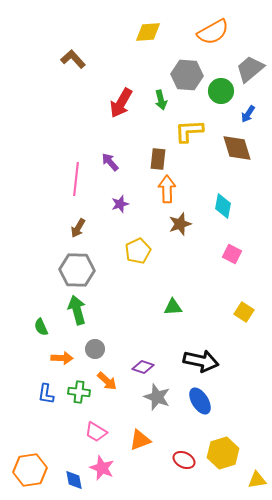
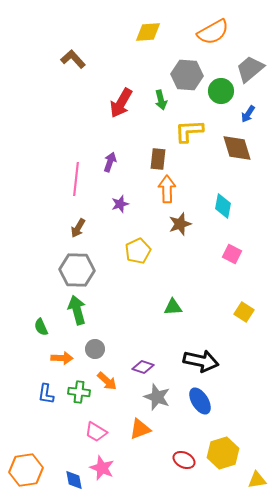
purple arrow at (110, 162): rotated 60 degrees clockwise
orange triangle at (140, 440): moved 11 px up
orange hexagon at (30, 470): moved 4 px left
